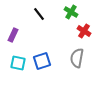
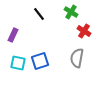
blue square: moved 2 px left
